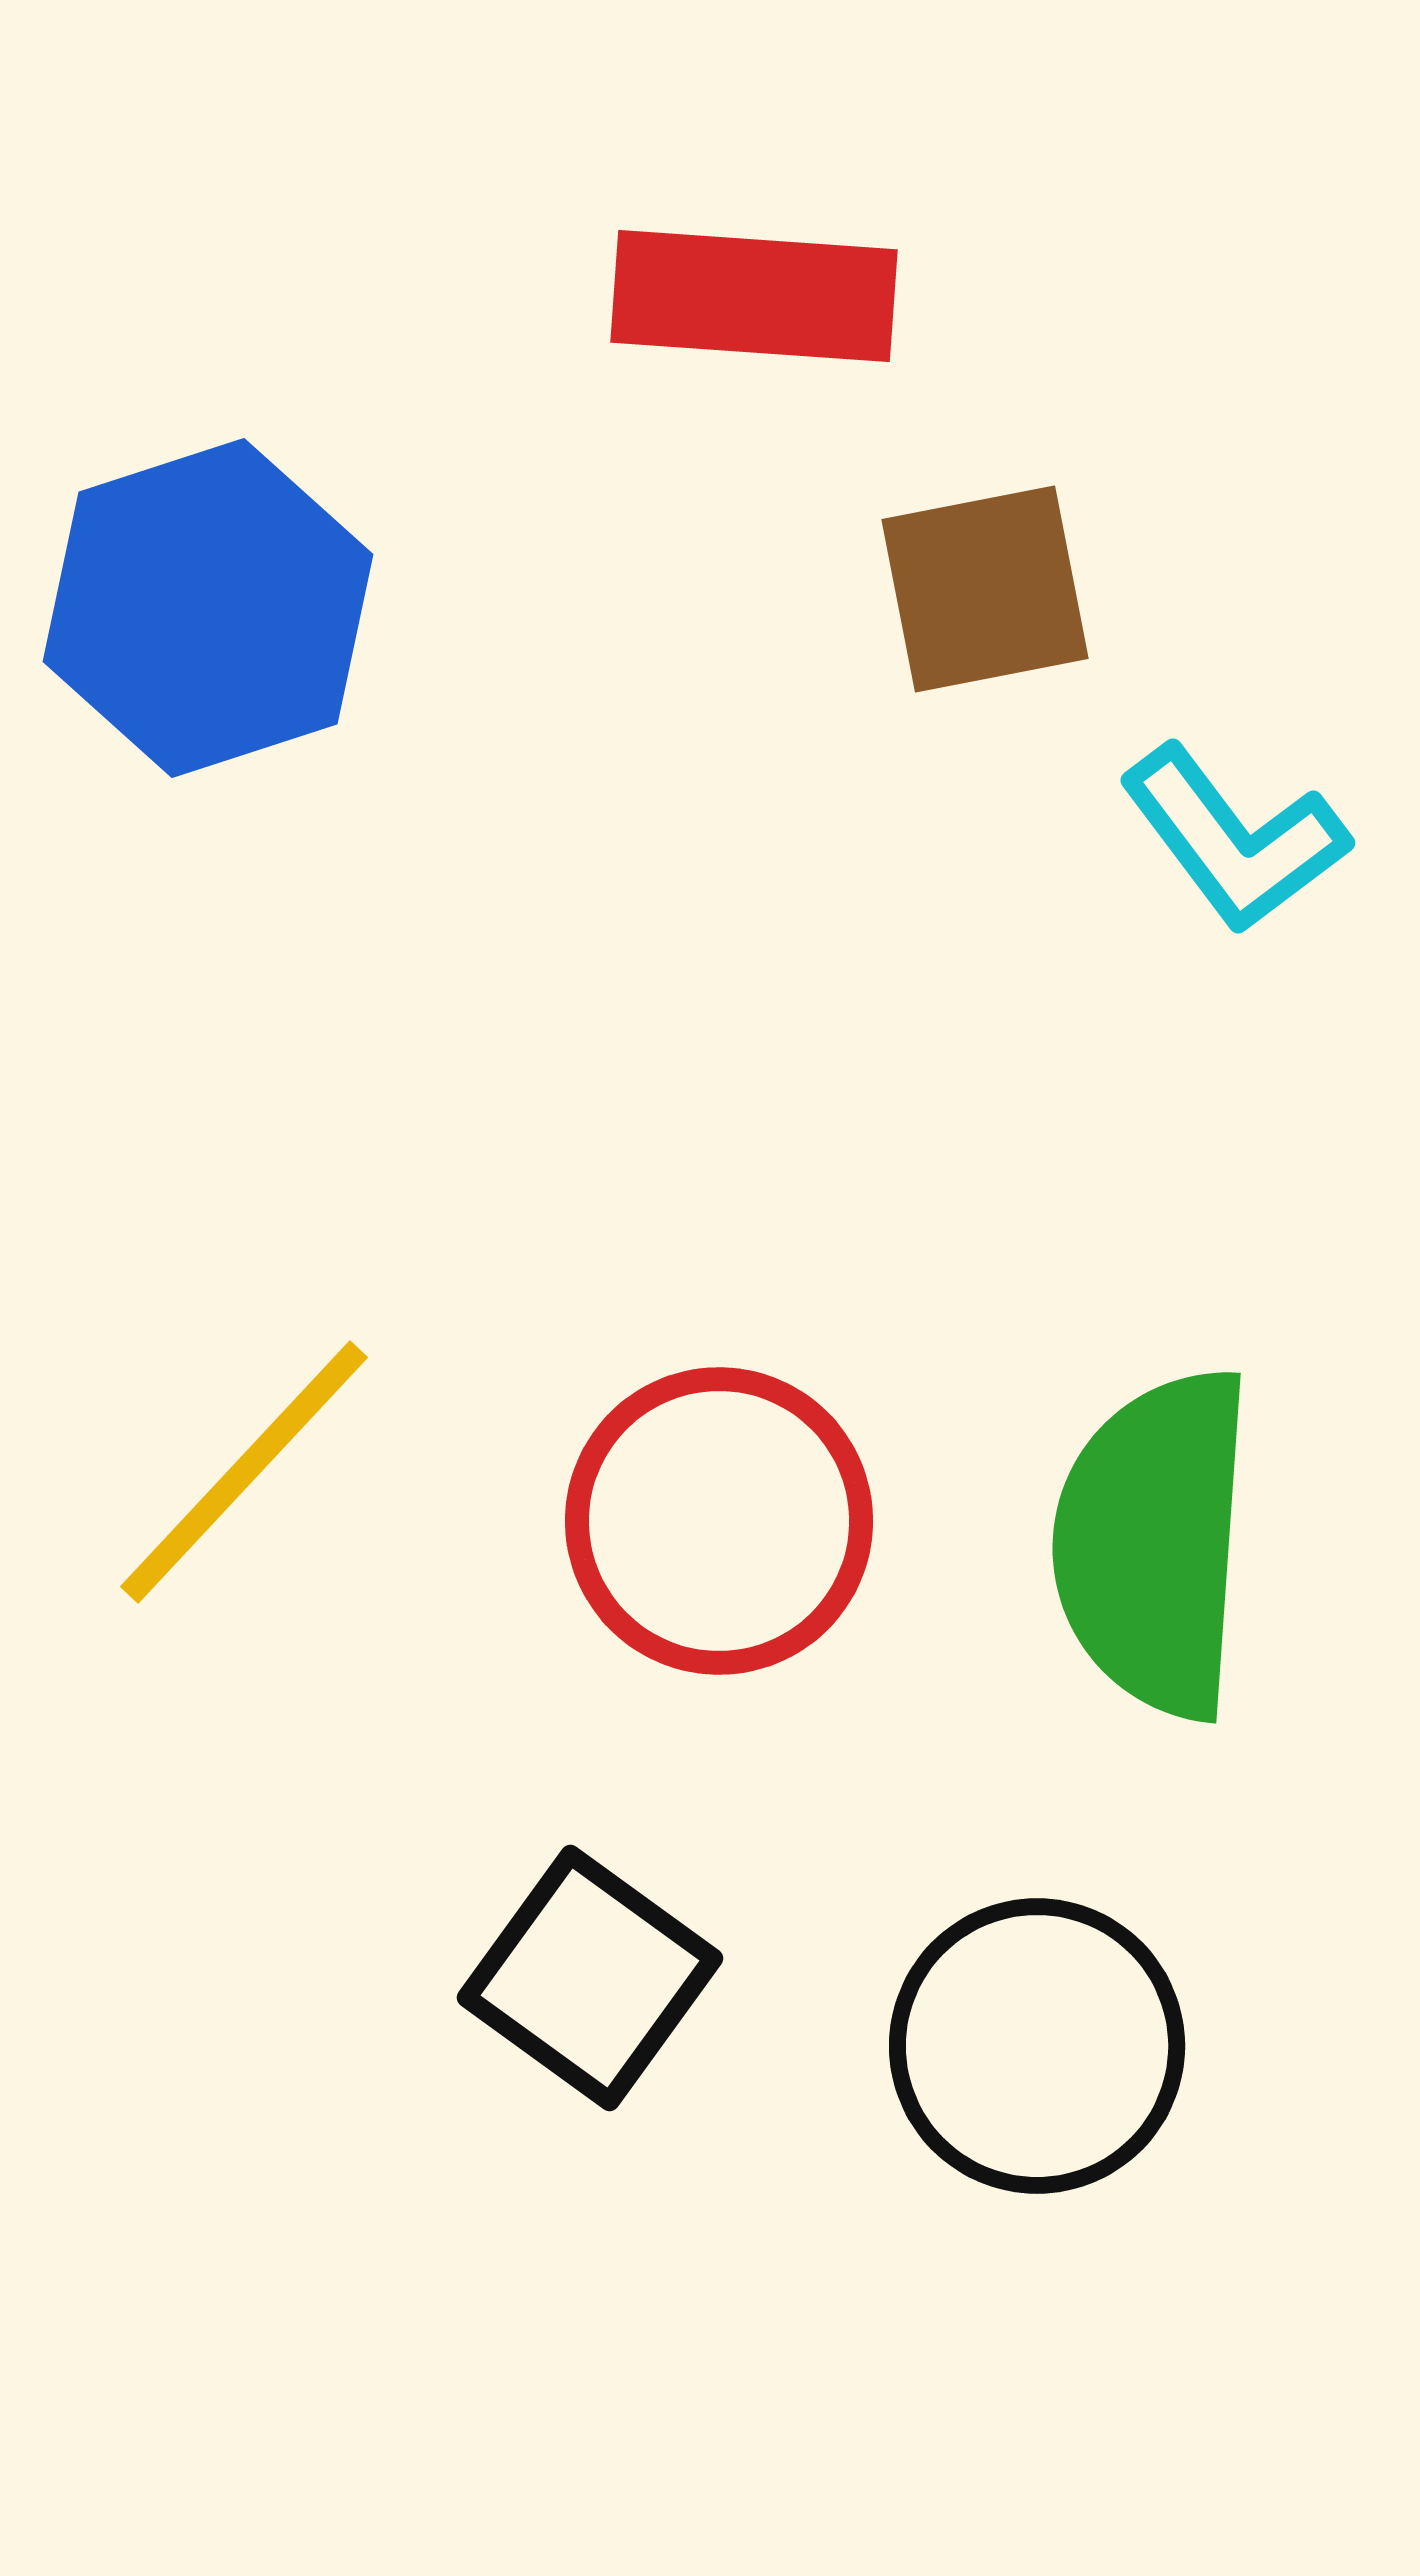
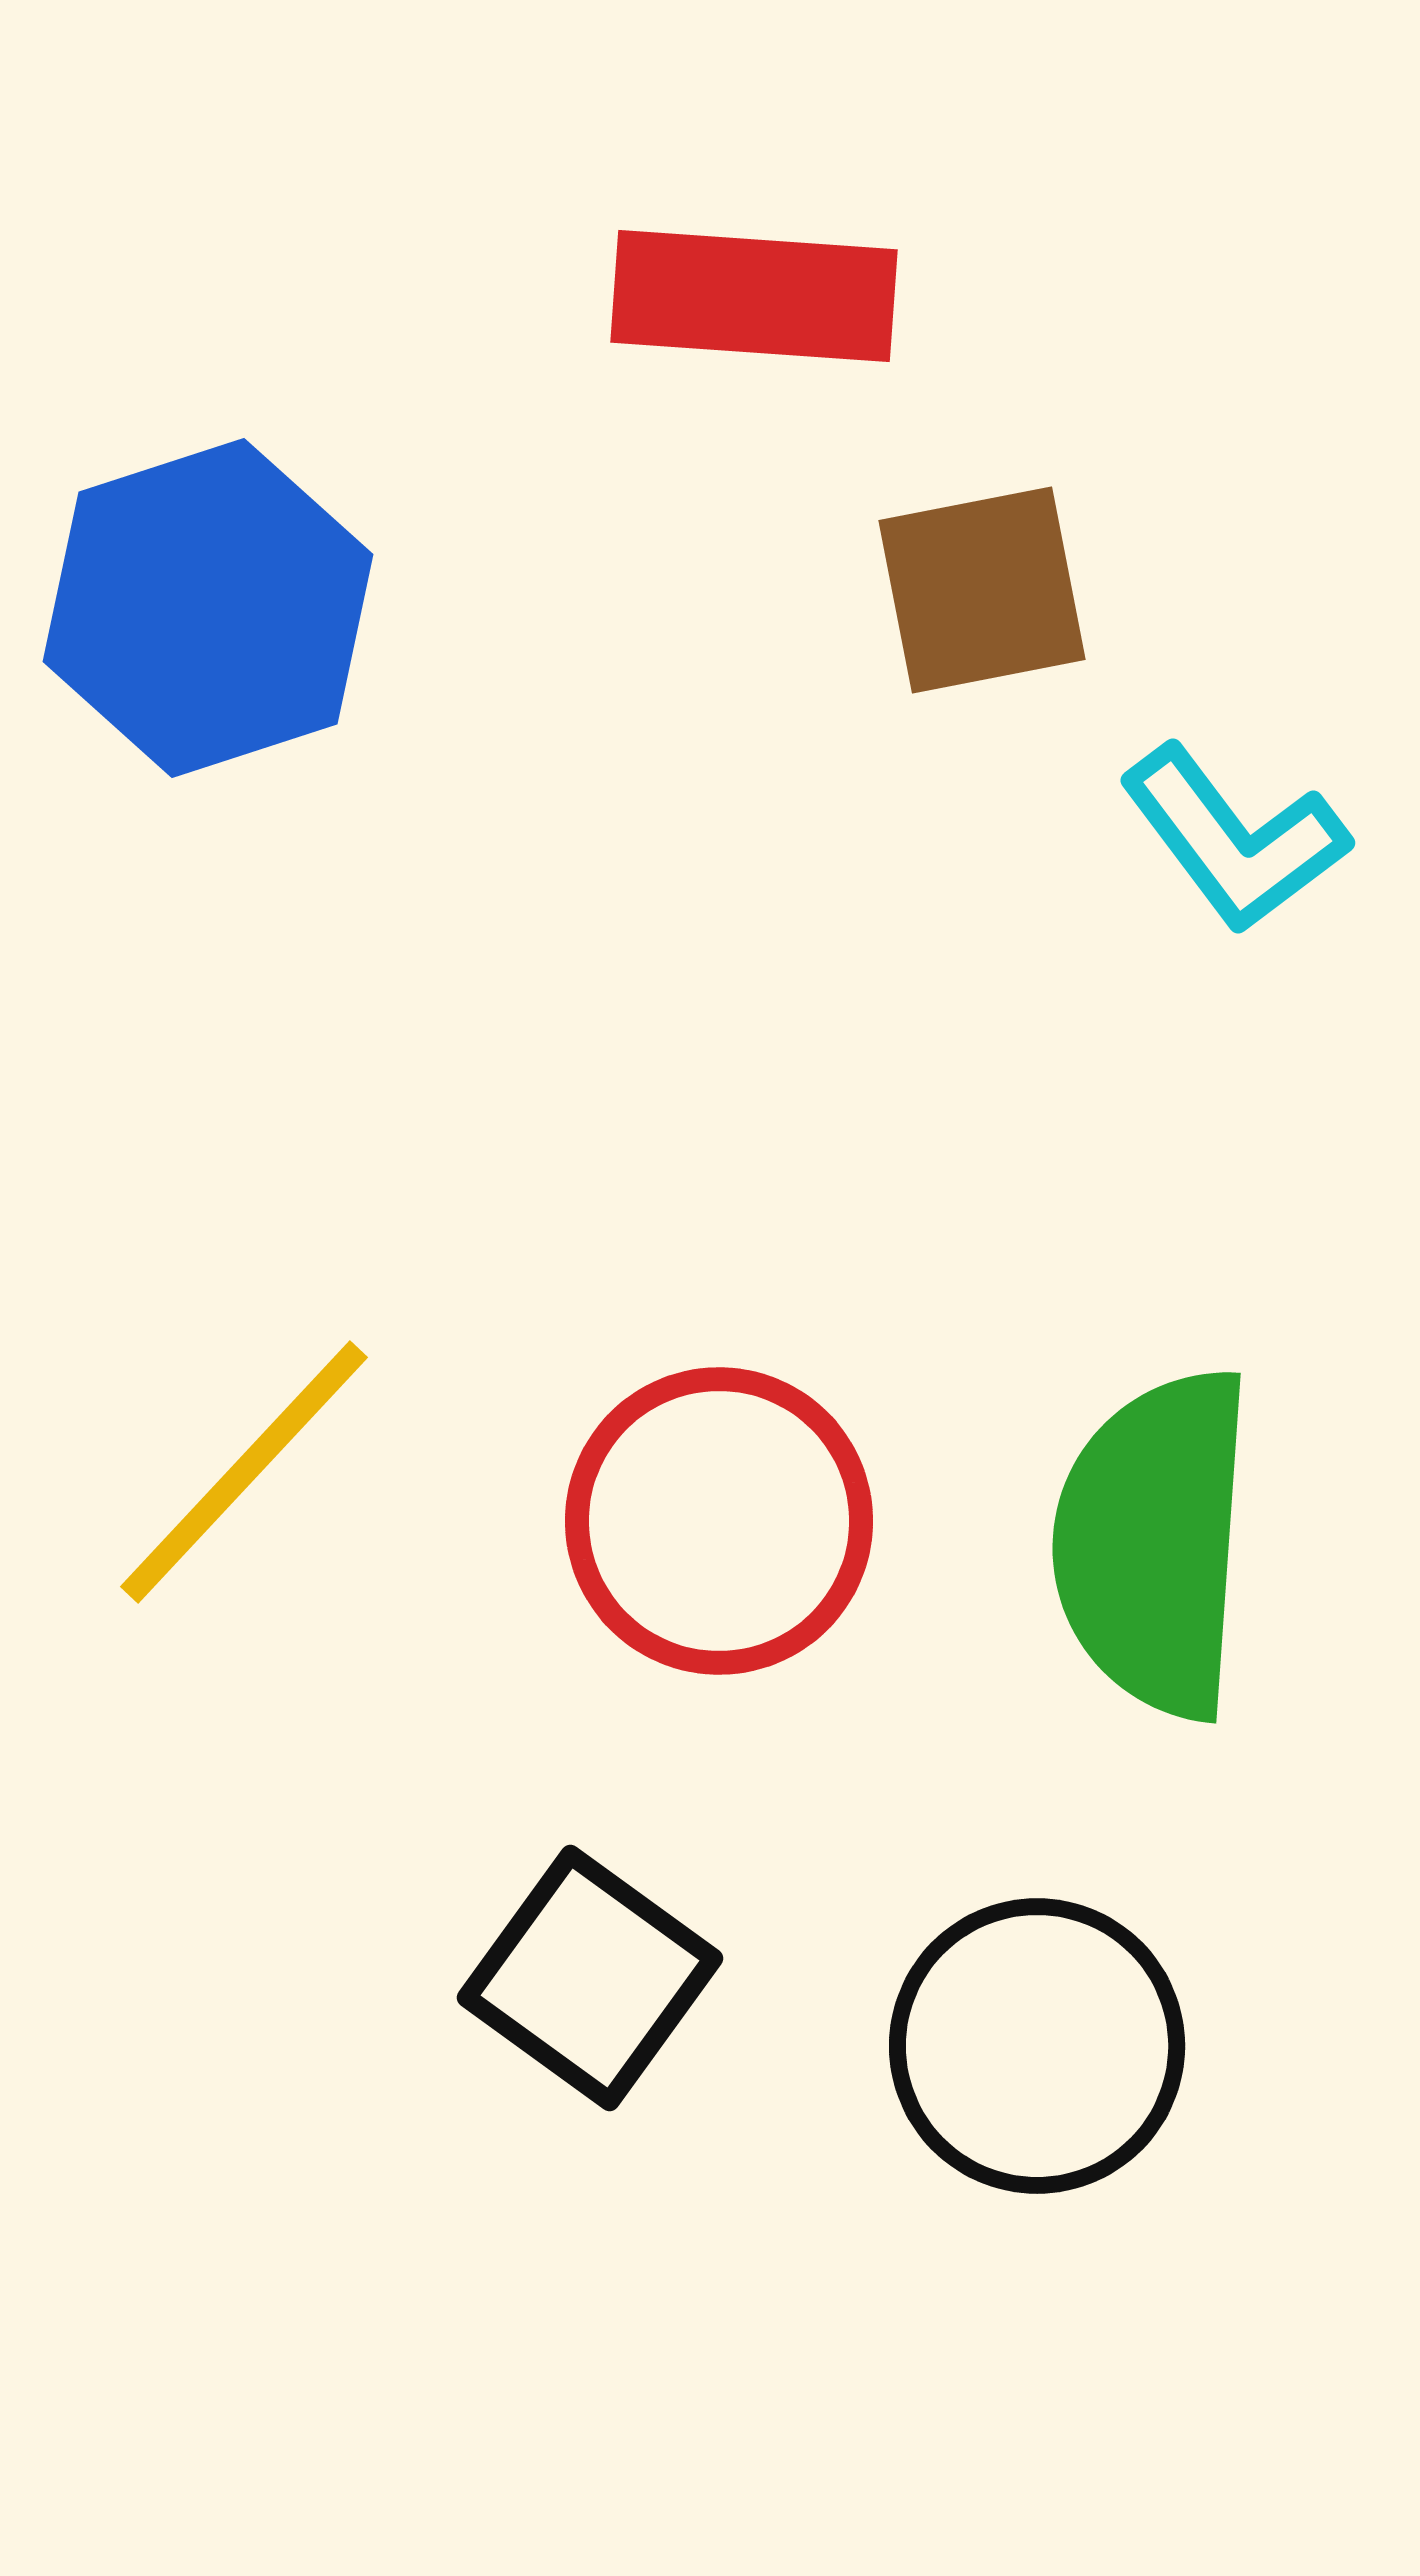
brown square: moved 3 px left, 1 px down
